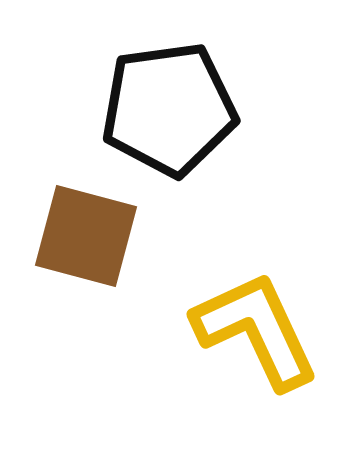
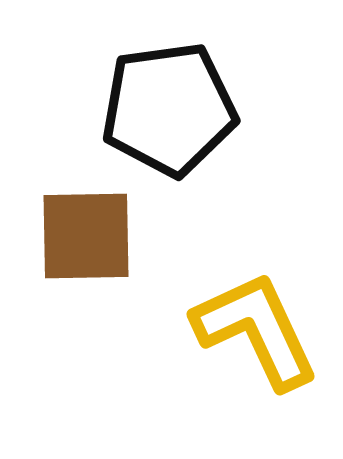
brown square: rotated 16 degrees counterclockwise
